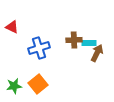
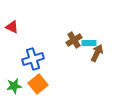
brown cross: rotated 28 degrees counterclockwise
blue cross: moved 6 px left, 11 px down
